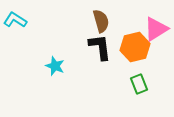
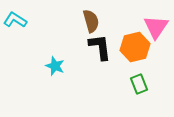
brown semicircle: moved 10 px left
pink triangle: moved 2 px up; rotated 24 degrees counterclockwise
